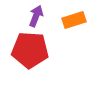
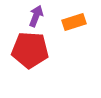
orange rectangle: moved 2 px down
